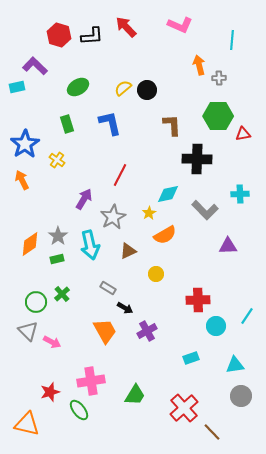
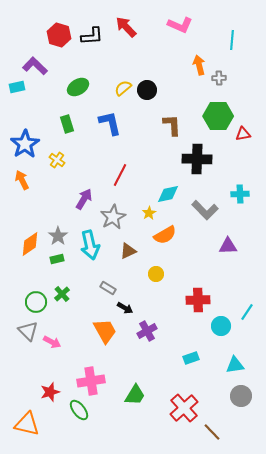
cyan line at (247, 316): moved 4 px up
cyan circle at (216, 326): moved 5 px right
